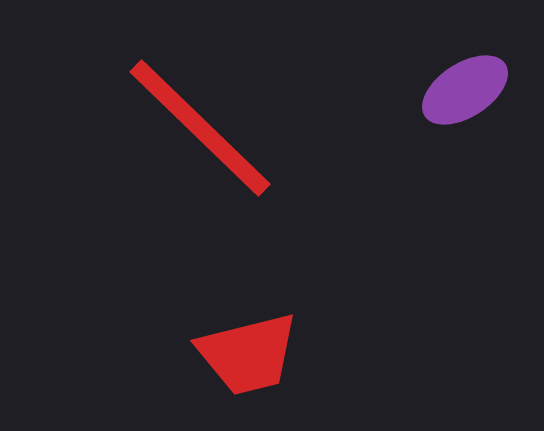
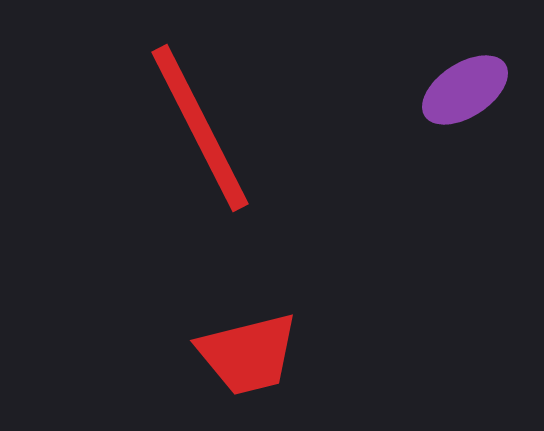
red line: rotated 19 degrees clockwise
